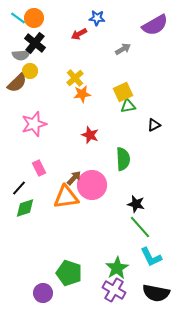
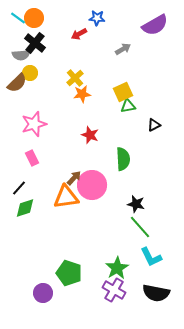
yellow circle: moved 2 px down
pink rectangle: moved 7 px left, 10 px up
